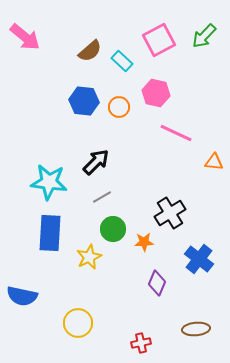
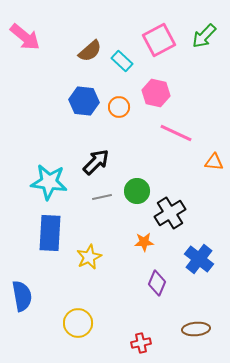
gray line: rotated 18 degrees clockwise
green circle: moved 24 px right, 38 px up
blue semicircle: rotated 112 degrees counterclockwise
